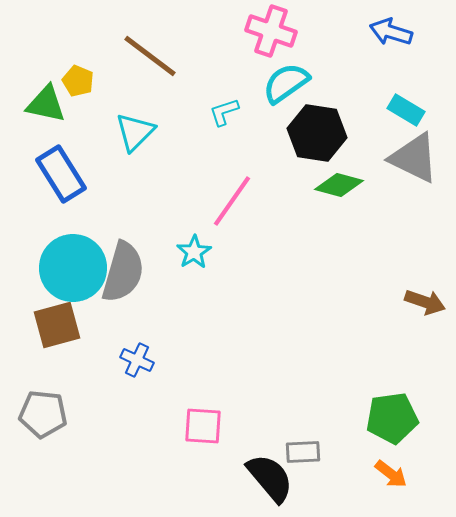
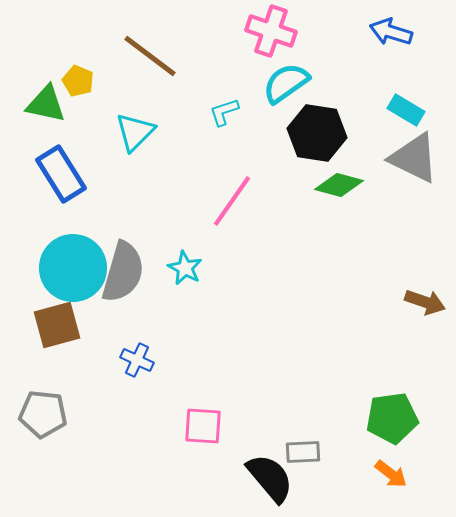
cyan star: moved 9 px left, 16 px down; rotated 12 degrees counterclockwise
